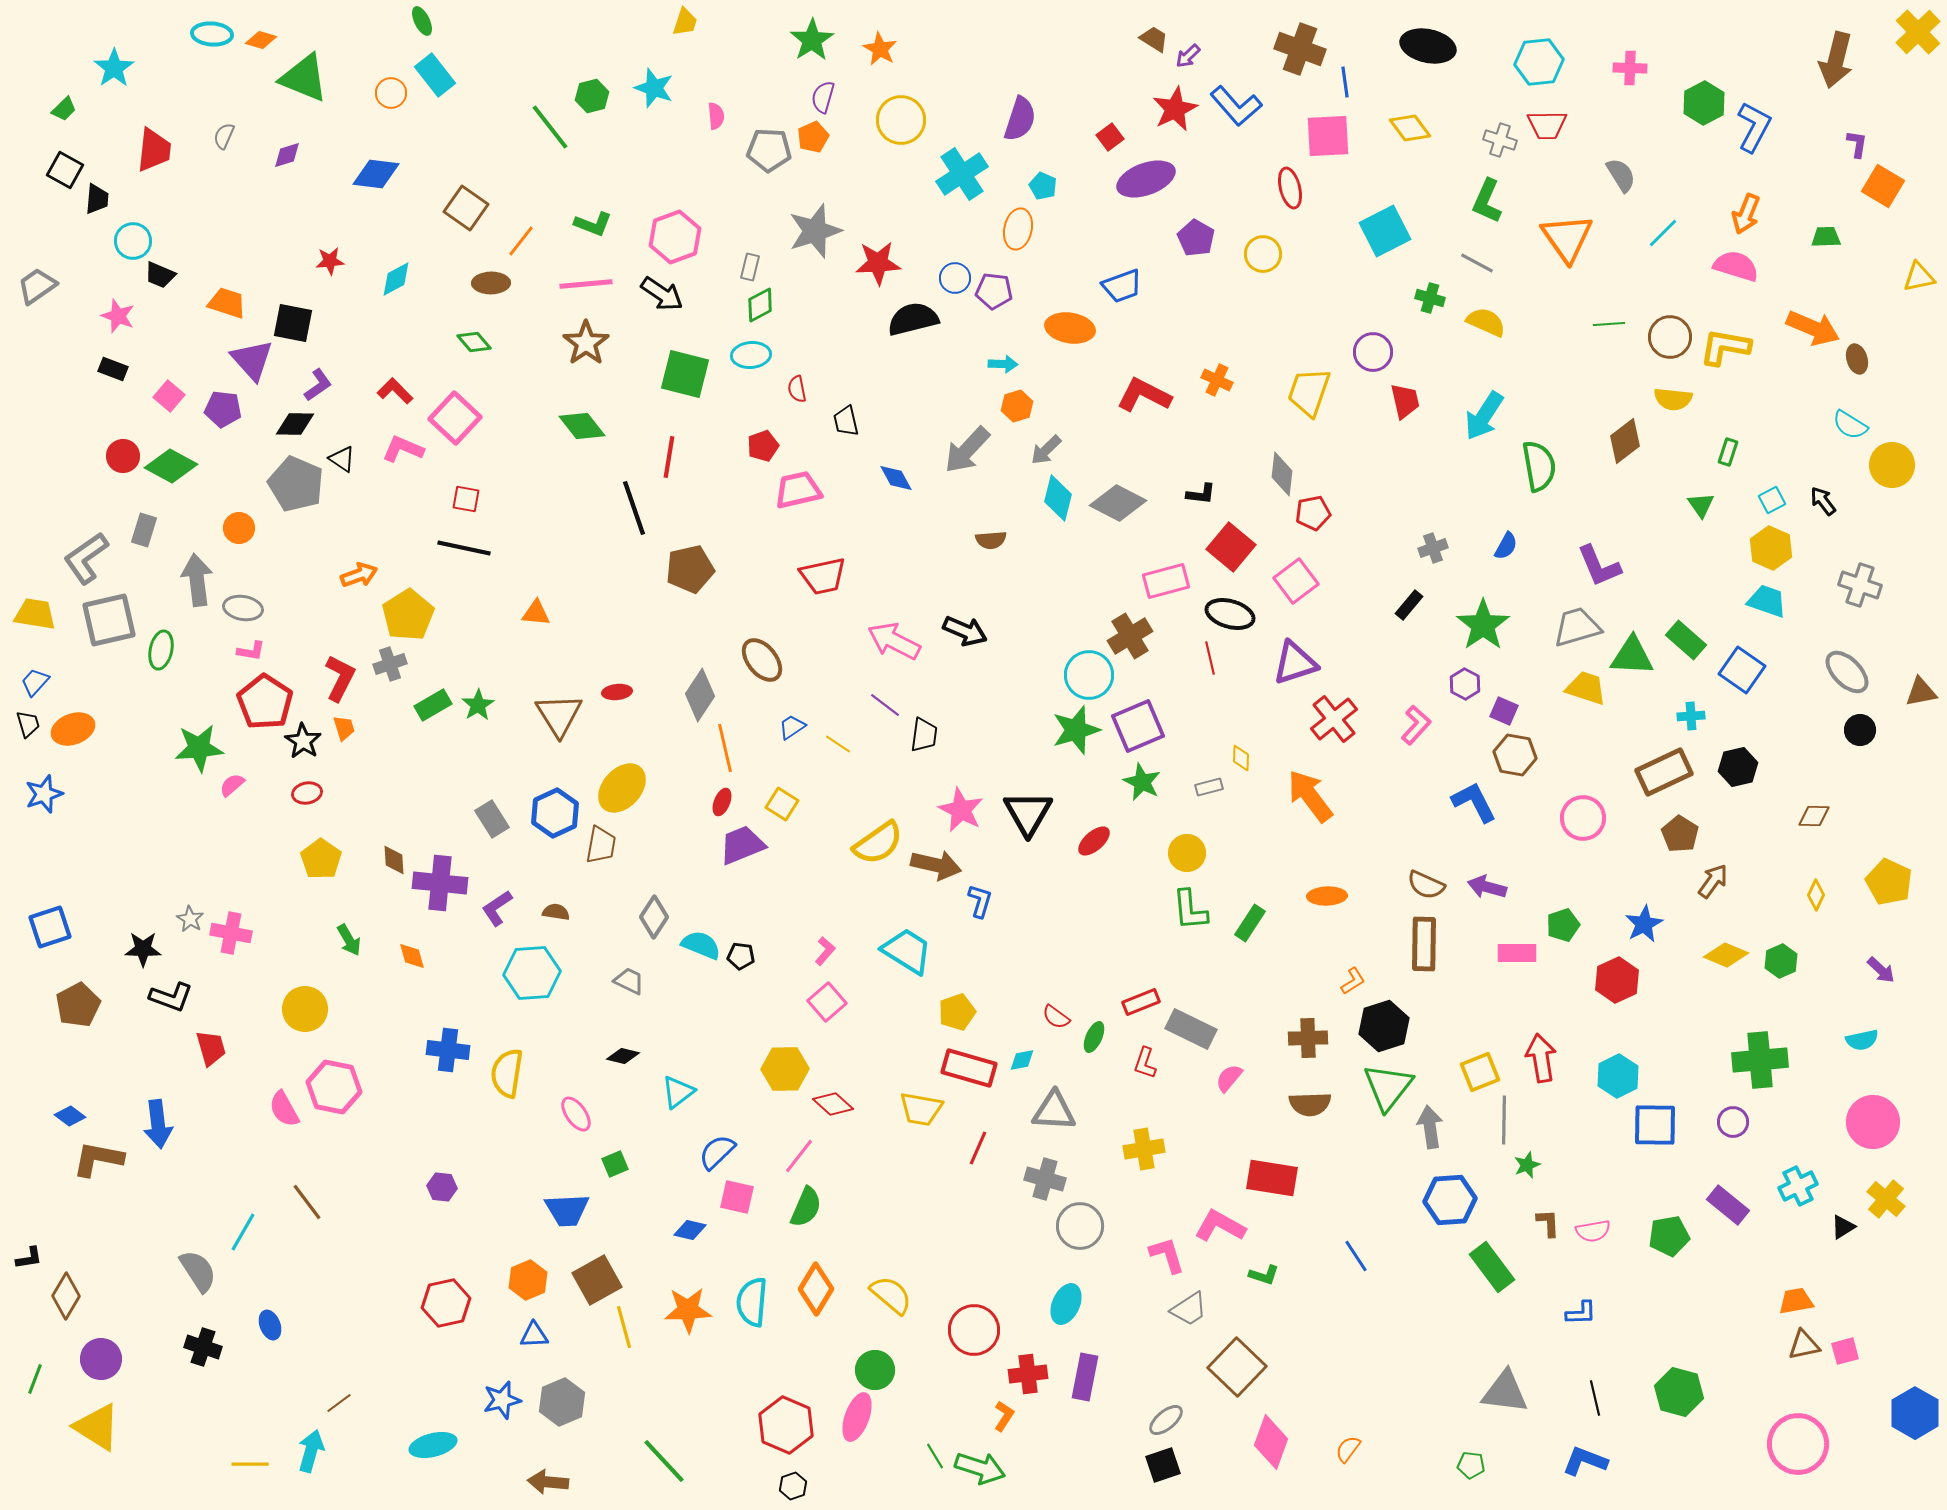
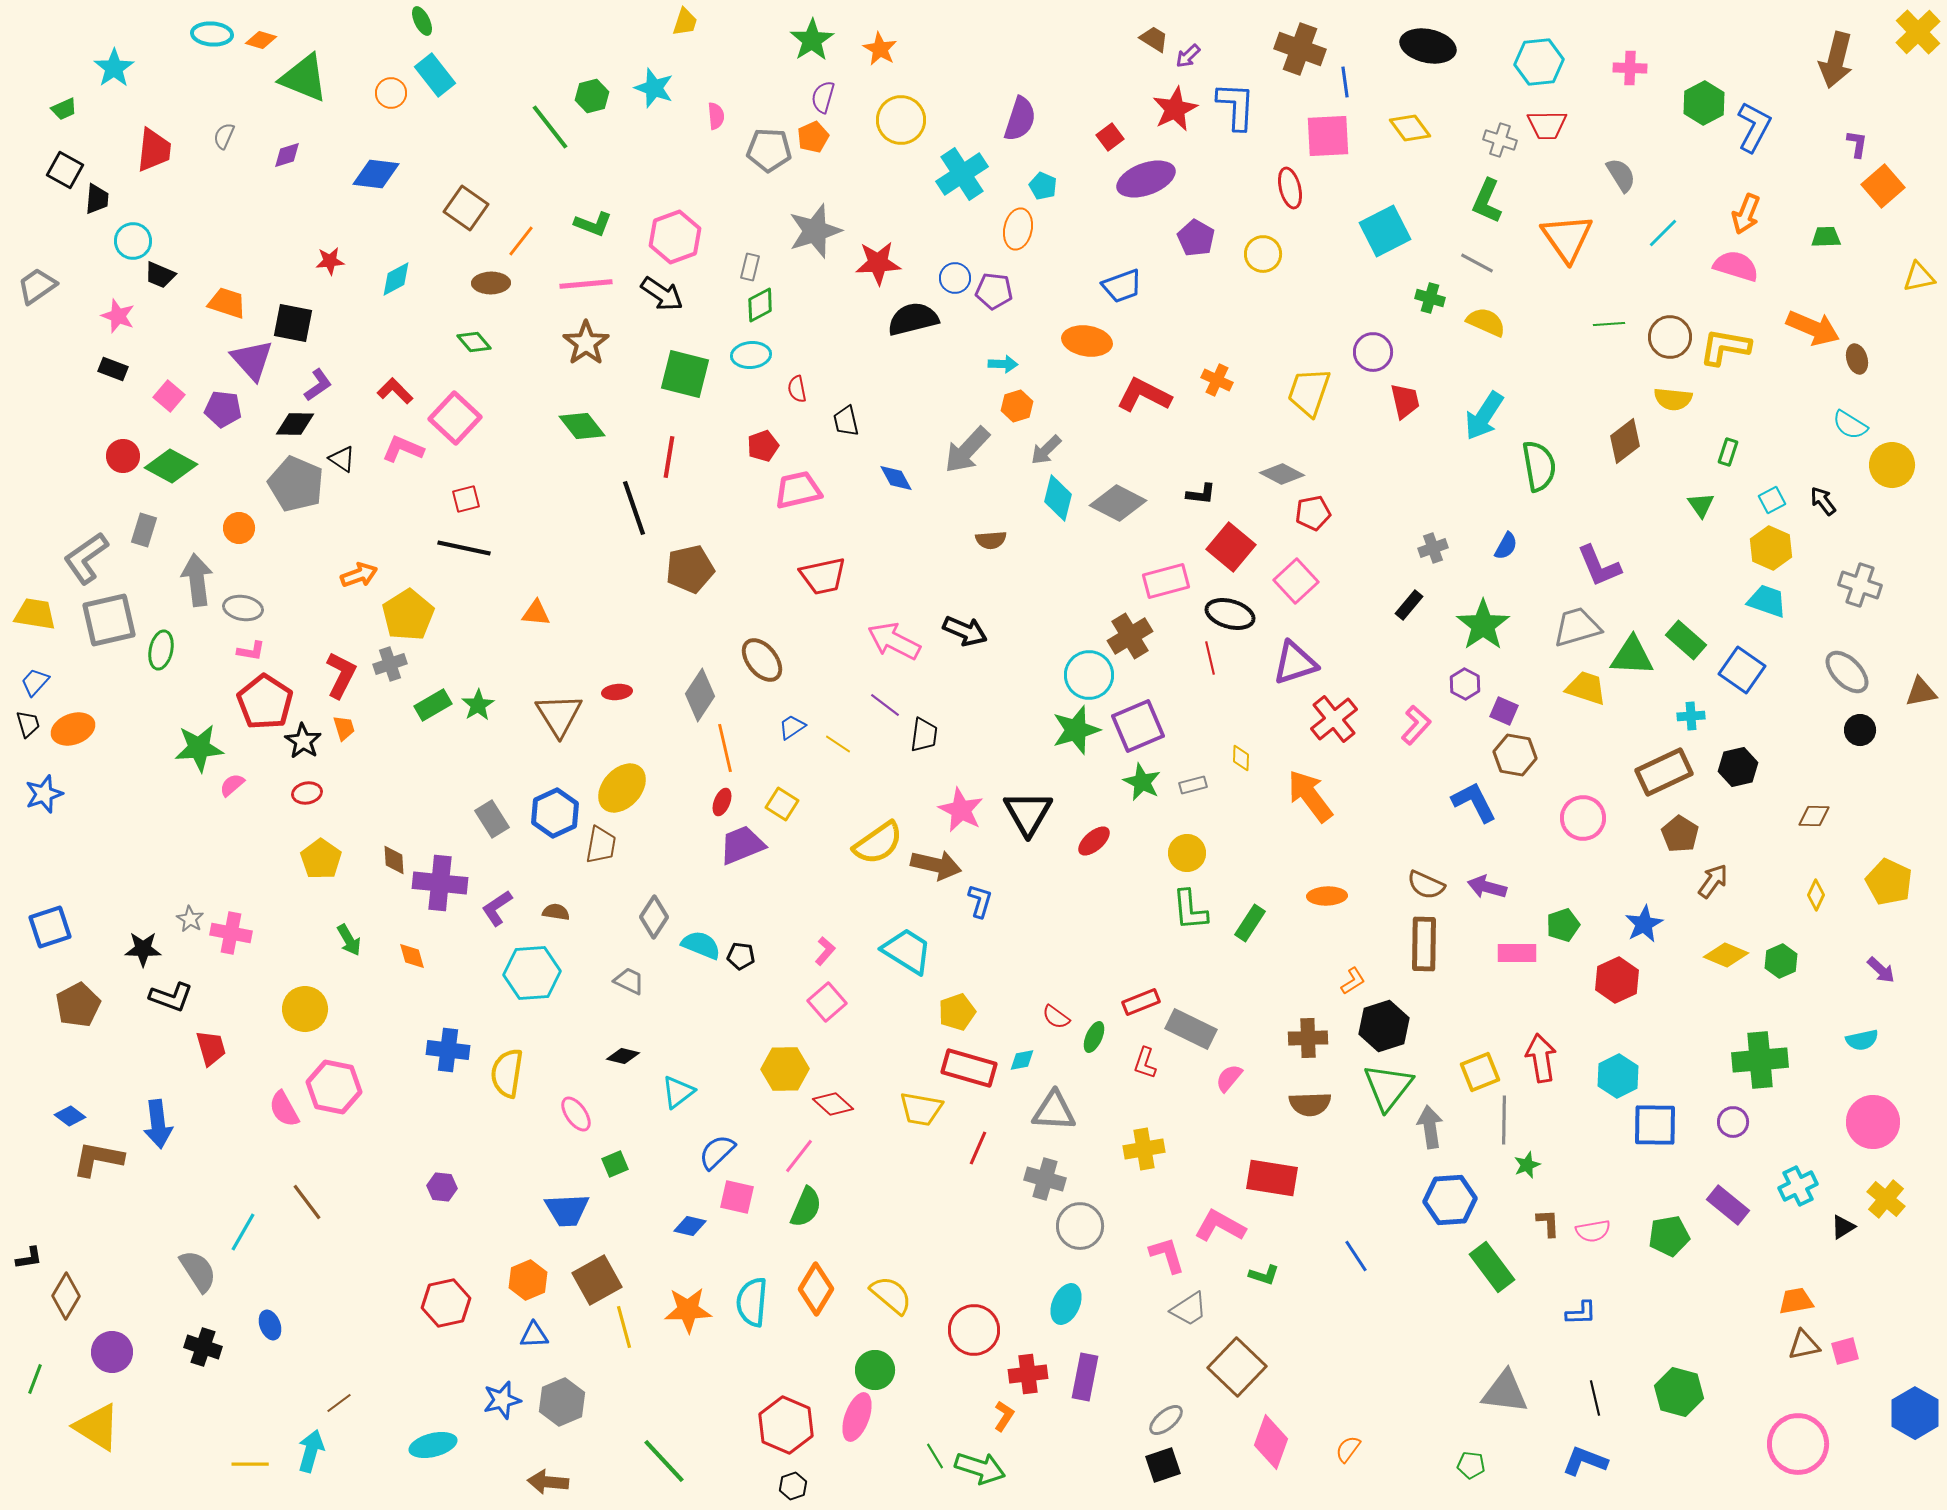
blue L-shape at (1236, 106): rotated 136 degrees counterclockwise
green trapezoid at (64, 109): rotated 20 degrees clockwise
orange square at (1883, 186): rotated 18 degrees clockwise
orange ellipse at (1070, 328): moved 17 px right, 13 px down
gray diamond at (1282, 474): rotated 69 degrees counterclockwise
red square at (466, 499): rotated 24 degrees counterclockwise
pink square at (1296, 581): rotated 6 degrees counterclockwise
red L-shape at (340, 678): moved 1 px right, 3 px up
gray rectangle at (1209, 787): moved 16 px left, 2 px up
blue diamond at (690, 1230): moved 4 px up
purple circle at (101, 1359): moved 11 px right, 7 px up
